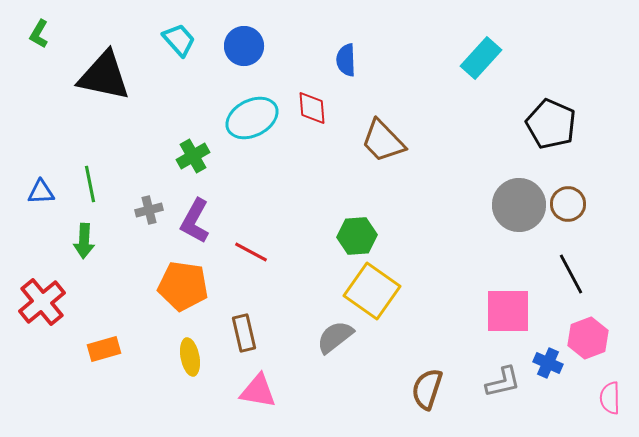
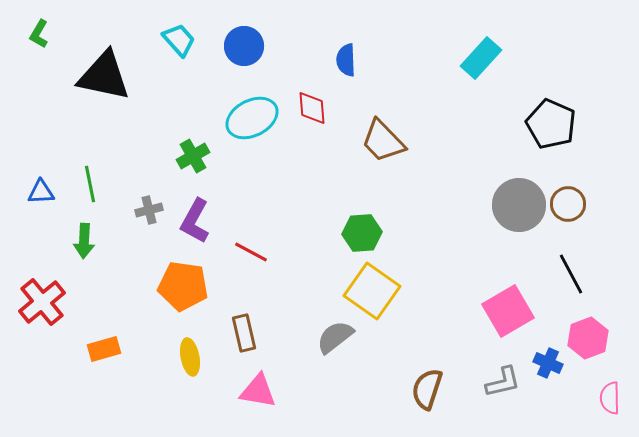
green hexagon: moved 5 px right, 3 px up
pink square: rotated 30 degrees counterclockwise
